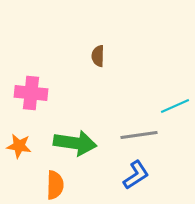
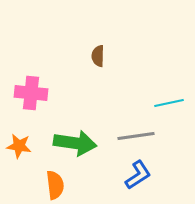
cyan line: moved 6 px left, 3 px up; rotated 12 degrees clockwise
gray line: moved 3 px left, 1 px down
blue L-shape: moved 2 px right
orange semicircle: rotated 8 degrees counterclockwise
